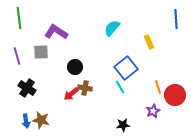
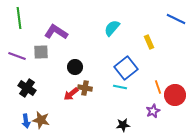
blue line: rotated 60 degrees counterclockwise
purple line: rotated 54 degrees counterclockwise
cyan line: rotated 48 degrees counterclockwise
